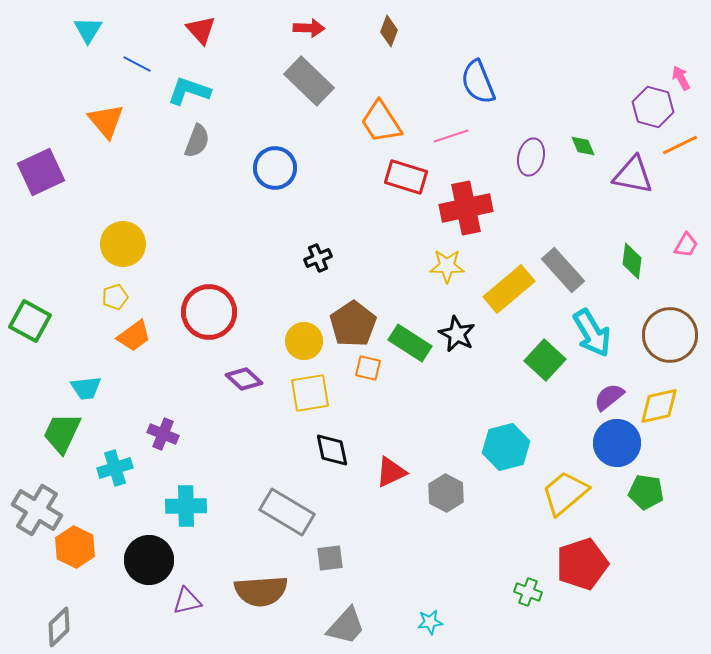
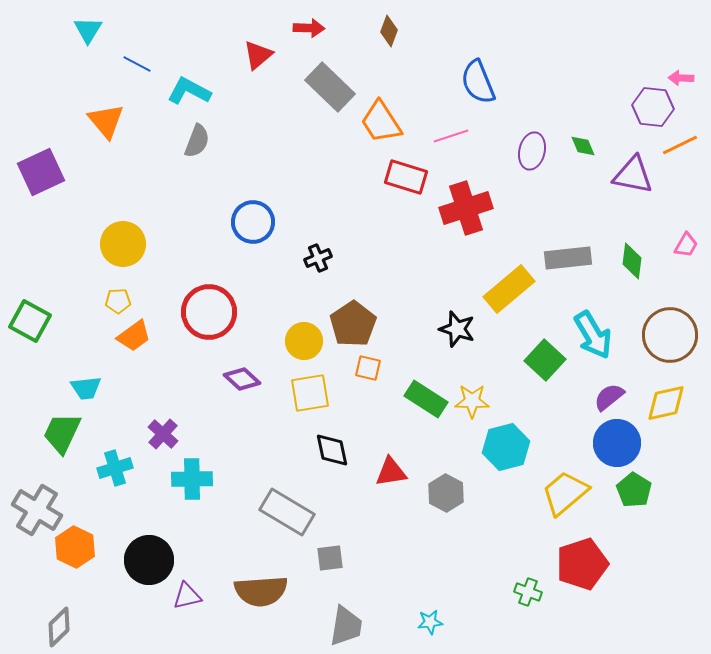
red triangle at (201, 30): moved 57 px right, 25 px down; rotated 32 degrees clockwise
pink arrow at (681, 78): rotated 60 degrees counterclockwise
gray rectangle at (309, 81): moved 21 px right, 6 px down
cyan L-shape at (189, 91): rotated 9 degrees clockwise
purple hexagon at (653, 107): rotated 9 degrees counterclockwise
purple ellipse at (531, 157): moved 1 px right, 6 px up
blue circle at (275, 168): moved 22 px left, 54 px down
red cross at (466, 208): rotated 6 degrees counterclockwise
yellow star at (447, 266): moved 25 px right, 135 px down
gray rectangle at (563, 270): moved 5 px right, 12 px up; rotated 54 degrees counterclockwise
yellow pentagon at (115, 297): moved 3 px right, 4 px down; rotated 15 degrees clockwise
cyan arrow at (592, 333): moved 1 px right, 2 px down
black star at (457, 334): moved 5 px up; rotated 9 degrees counterclockwise
green rectangle at (410, 343): moved 16 px right, 56 px down
purple diamond at (244, 379): moved 2 px left
yellow diamond at (659, 406): moved 7 px right, 3 px up
purple cross at (163, 434): rotated 20 degrees clockwise
red triangle at (391, 472): rotated 16 degrees clockwise
green pentagon at (646, 492): moved 12 px left, 2 px up; rotated 24 degrees clockwise
cyan cross at (186, 506): moved 6 px right, 27 px up
purple triangle at (187, 601): moved 5 px up
gray trapezoid at (346, 626): rotated 33 degrees counterclockwise
